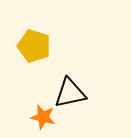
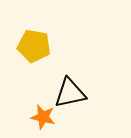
yellow pentagon: rotated 8 degrees counterclockwise
